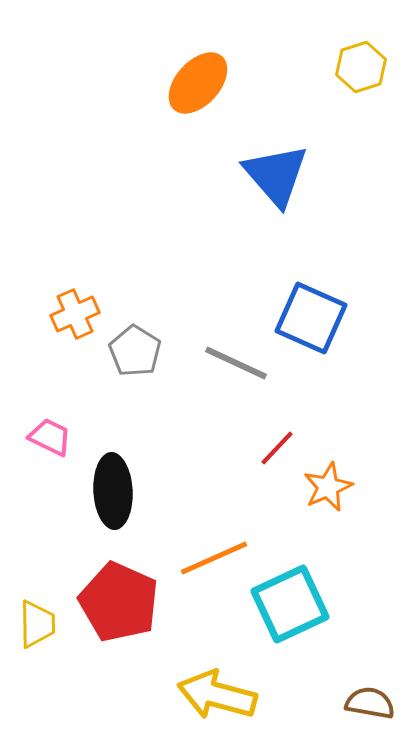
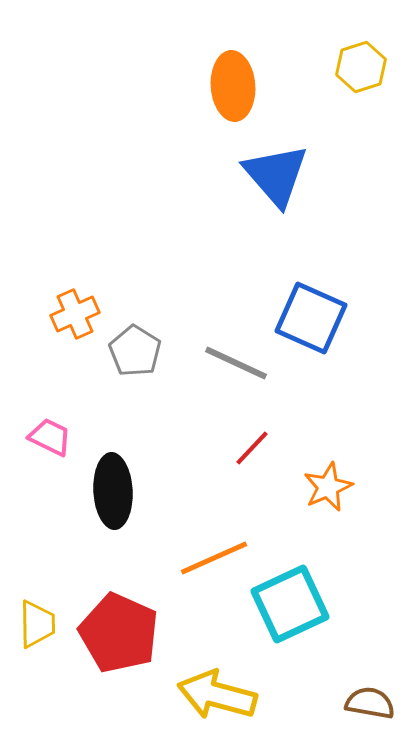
orange ellipse: moved 35 px right, 3 px down; rotated 46 degrees counterclockwise
red line: moved 25 px left
red pentagon: moved 31 px down
